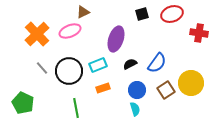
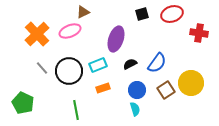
green line: moved 2 px down
